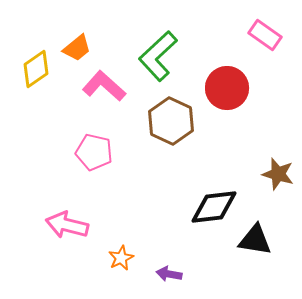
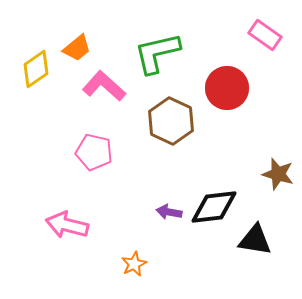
green L-shape: moved 1 px left, 3 px up; rotated 30 degrees clockwise
orange star: moved 13 px right, 6 px down
purple arrow: moved 62 px up
